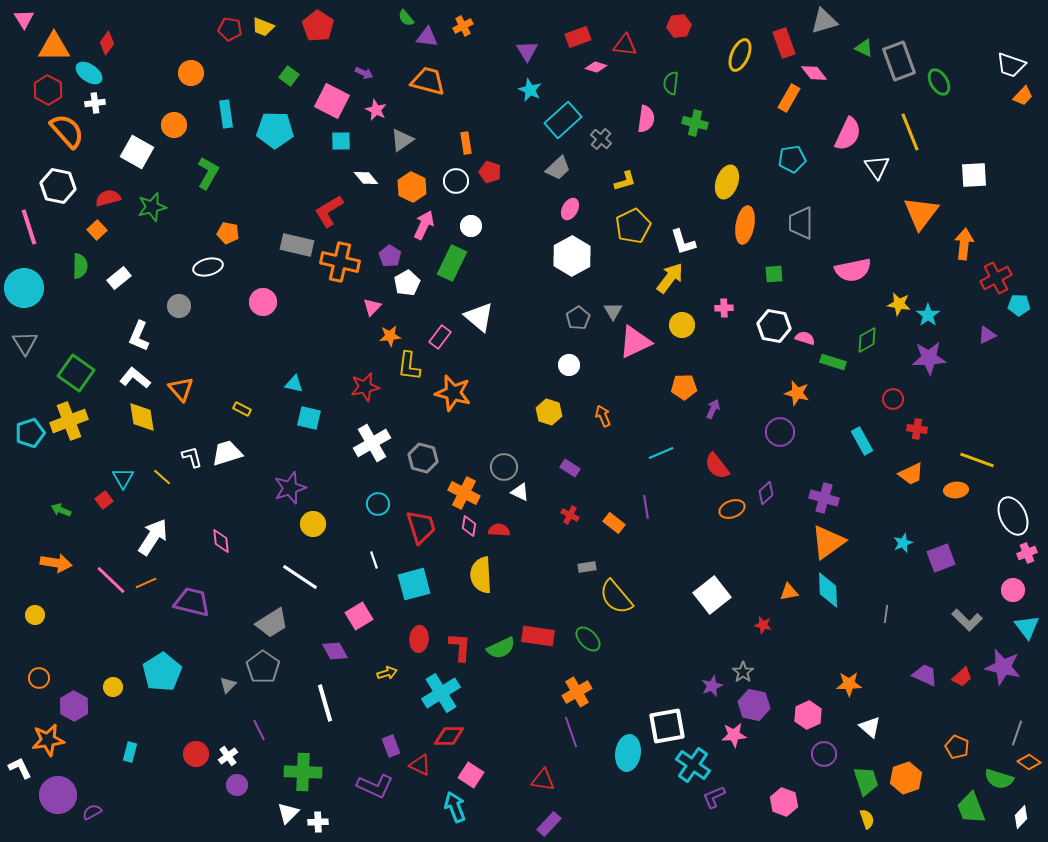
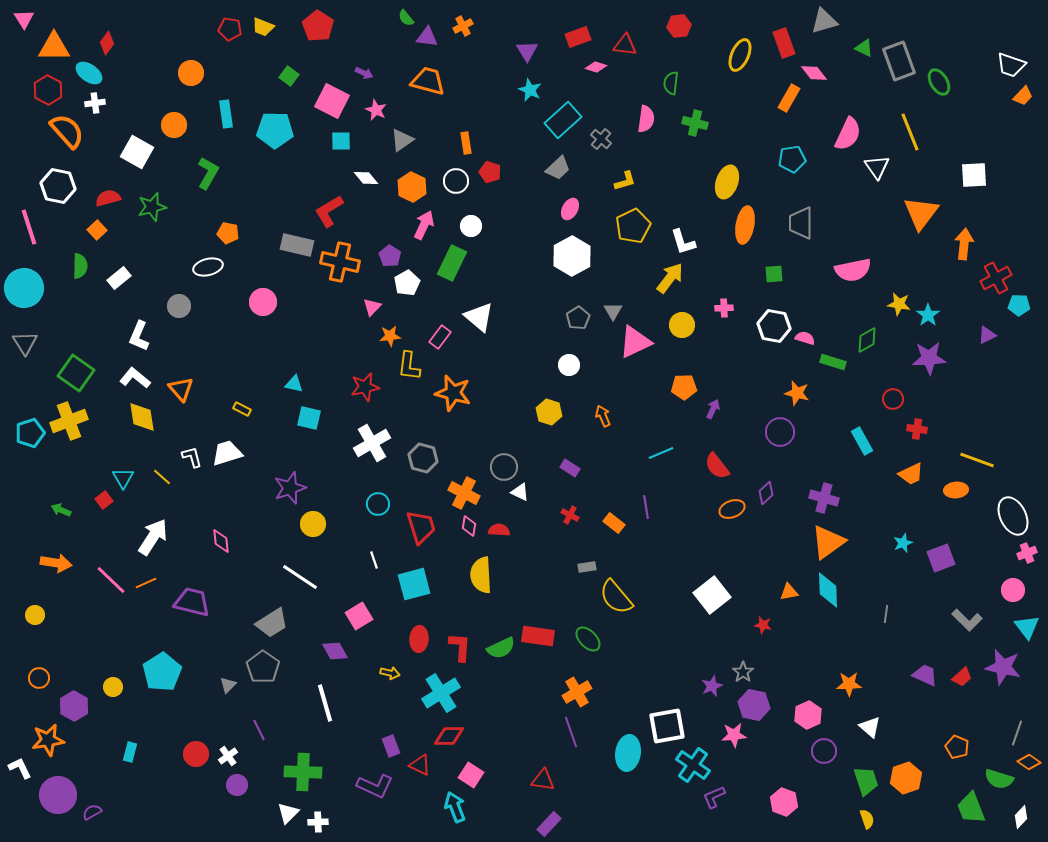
yellow arrow at (387, 673): moved 3 px right; rotated 30 degrees clockwise
purple circle at (824, 754): moved 3 px up
